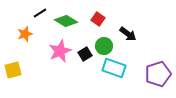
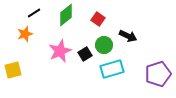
black line: moved 6 px left
green diamond: moved 6 px up; rotated 70 degrees counterclockwise
black arrow: moved 2 px down; rotated 12 degrees counterclockwise
green circle: moved 1 px up
cyan rectangle: moved 2 px left, 1 px down; rotated 35 degrees counterclockwise
